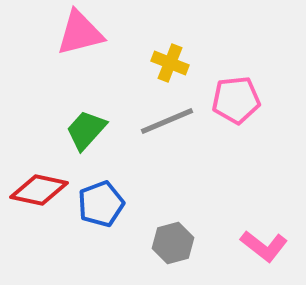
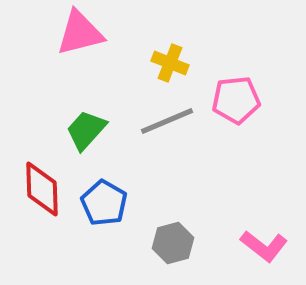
red diamond: moved 3 px right, 1 px up; rotated 76 degrees clockwise
blue pentagon: moved 3 px right, 1 px up; rotated 21 degrees counterclockwise
